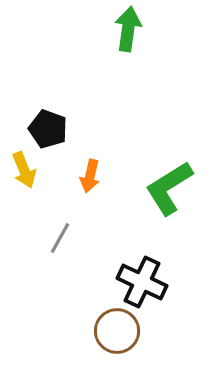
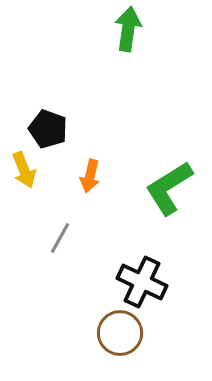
brown circle: moved 3 px right, 2 px down
